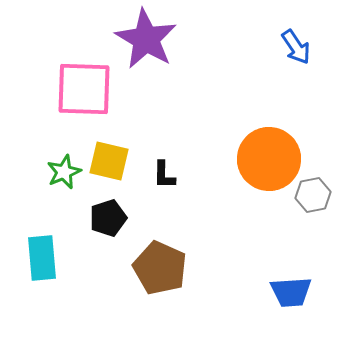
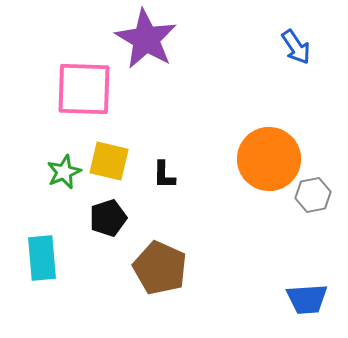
blue trapezoid: moved 16 px right, 7 px down
